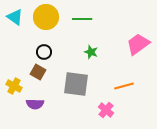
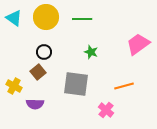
cyan triangle: moved 1 px left, 1 px down
brown square: rotated 21 degrees clockwise
